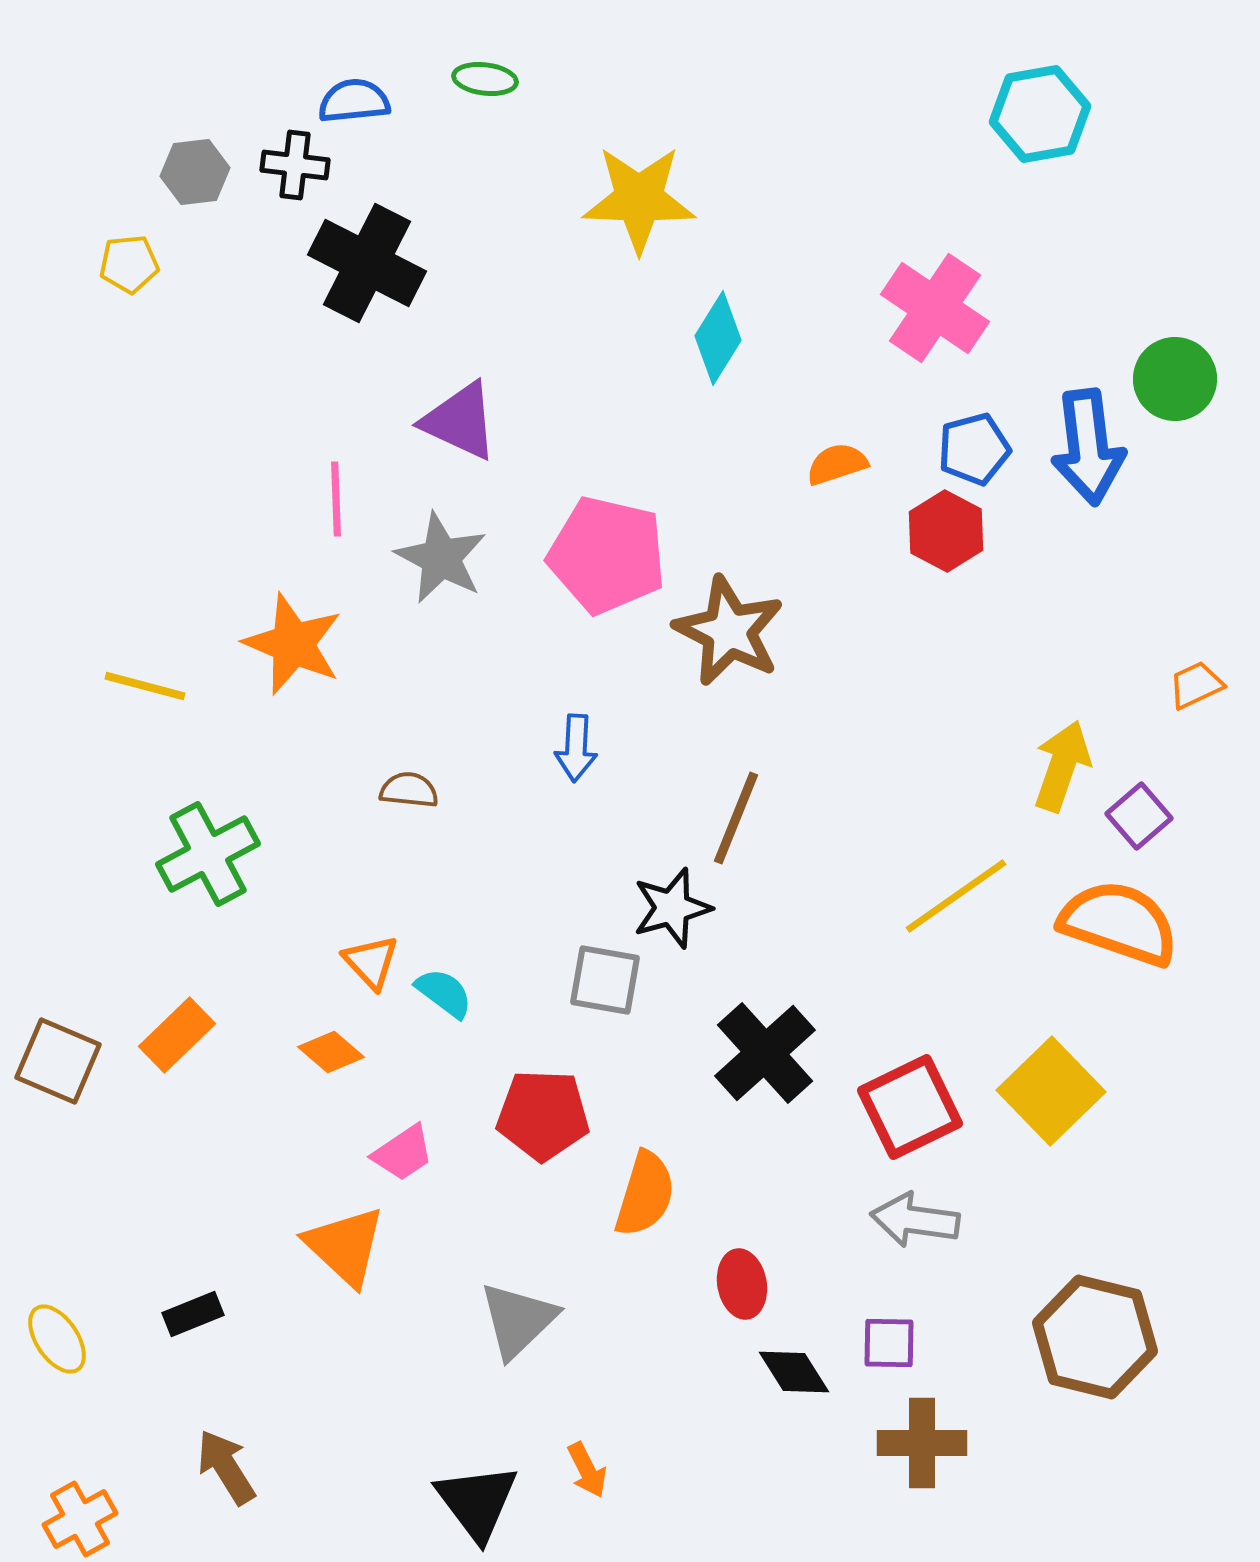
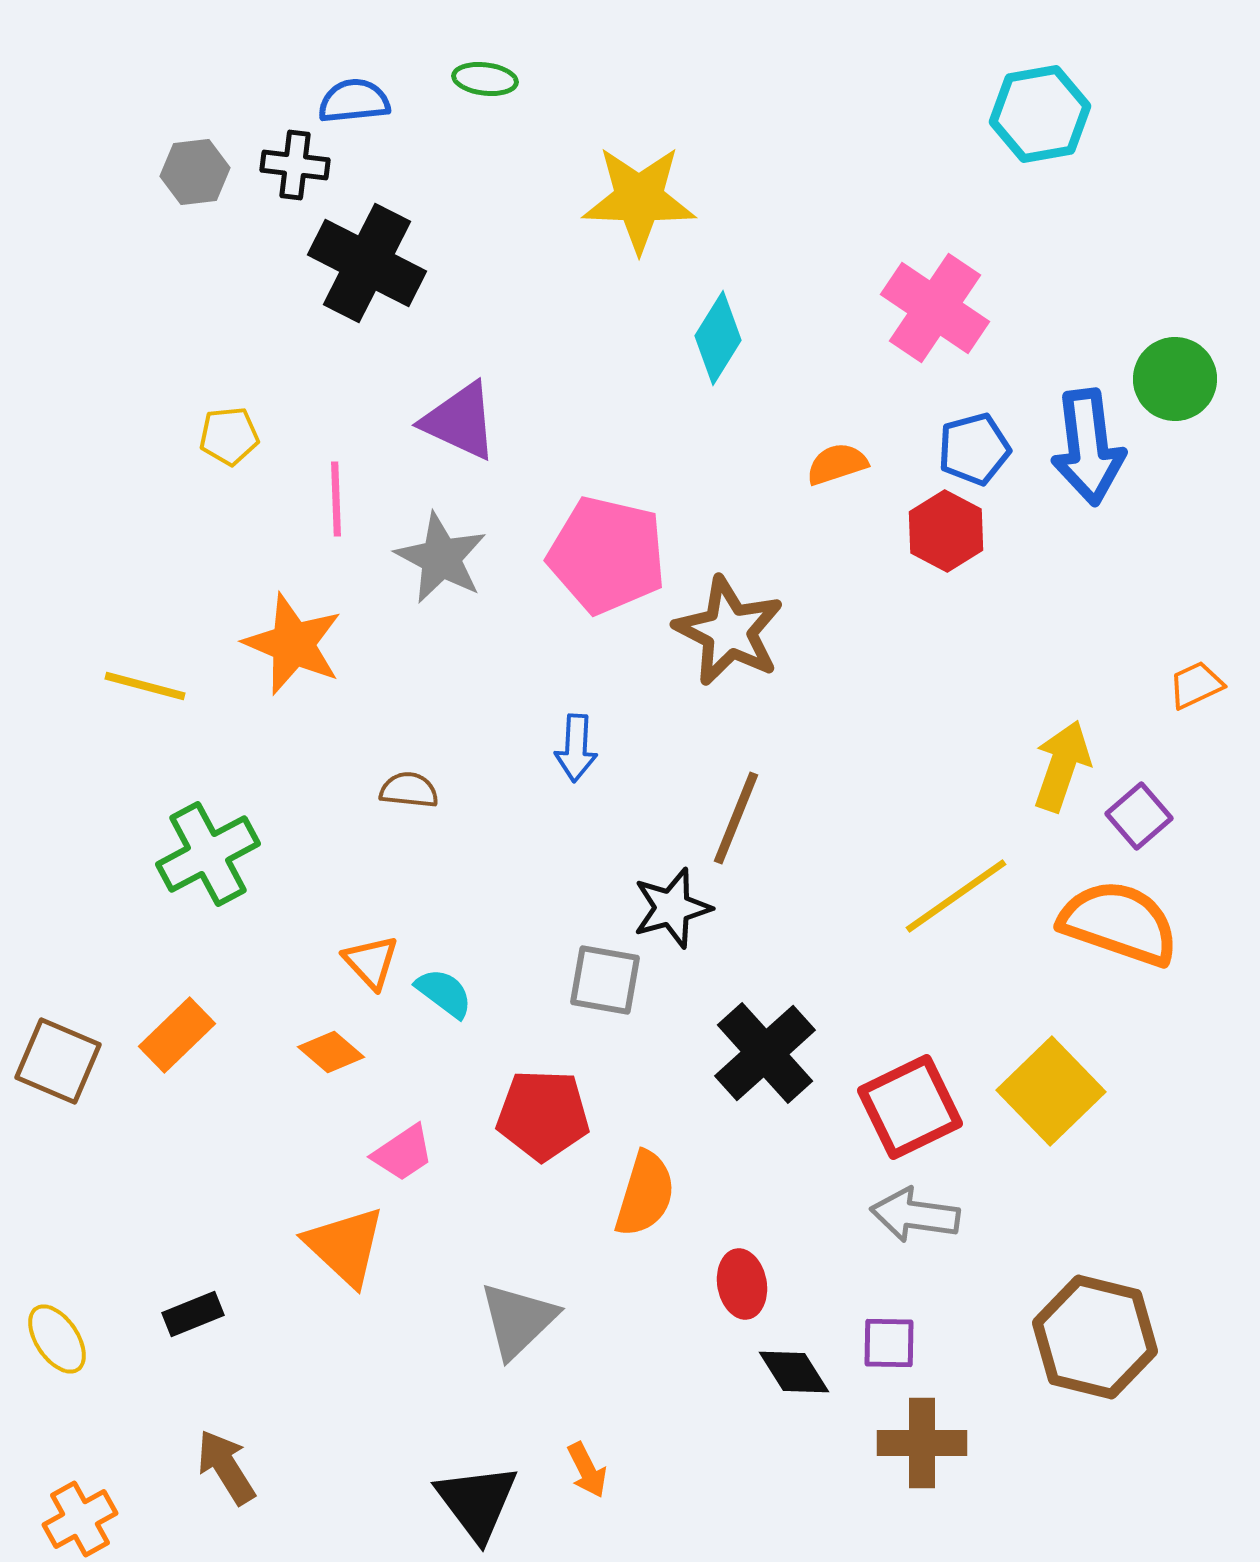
yellow pentagon at (129, 264): moved 100 px right, 172 px down
gray arrow at (915, 1220): moved 5 px up
